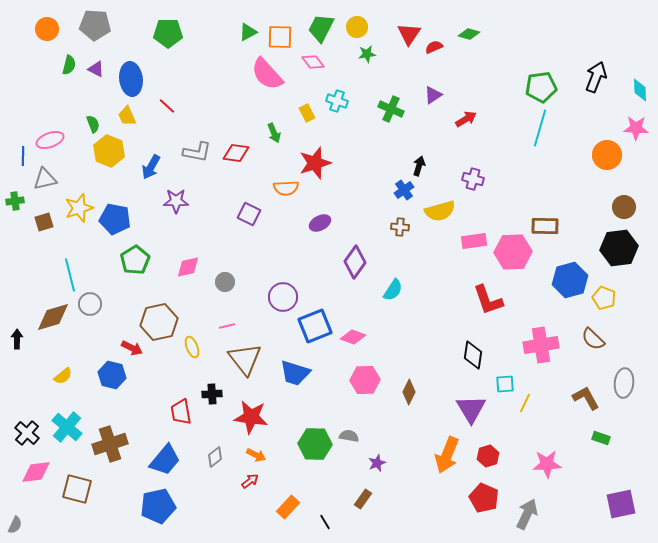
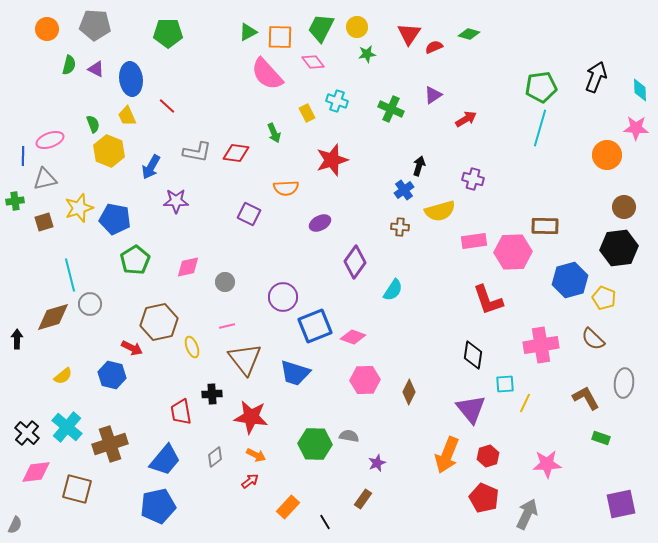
red star at (315, 163): moved 17 px right, 3 px up
purple triangle at (471, 409): rotated 8 degrees counterclockwise
